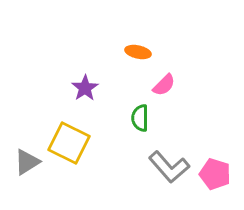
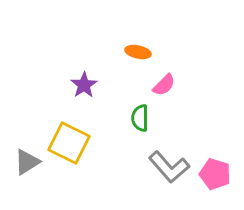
purple star: moved 1 px left, 3 px up
